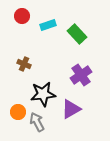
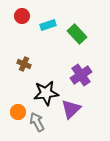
black star: moved 3 px right, 1 px up
purple triangle: rotated 15 degrees counterclockwise
